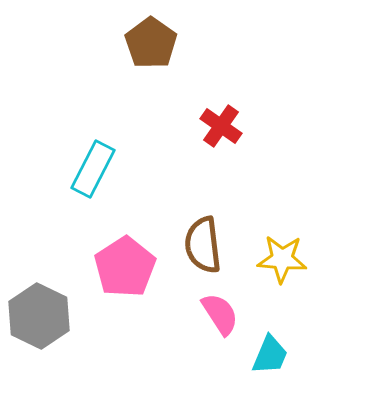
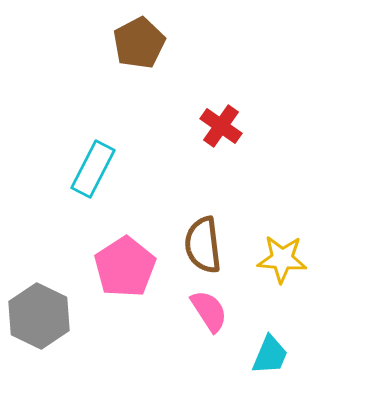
brown pentagon: moved 12 px left; rotated 9 degrees clockwise
pink semicircle: moved 11 px left, 3 px up
